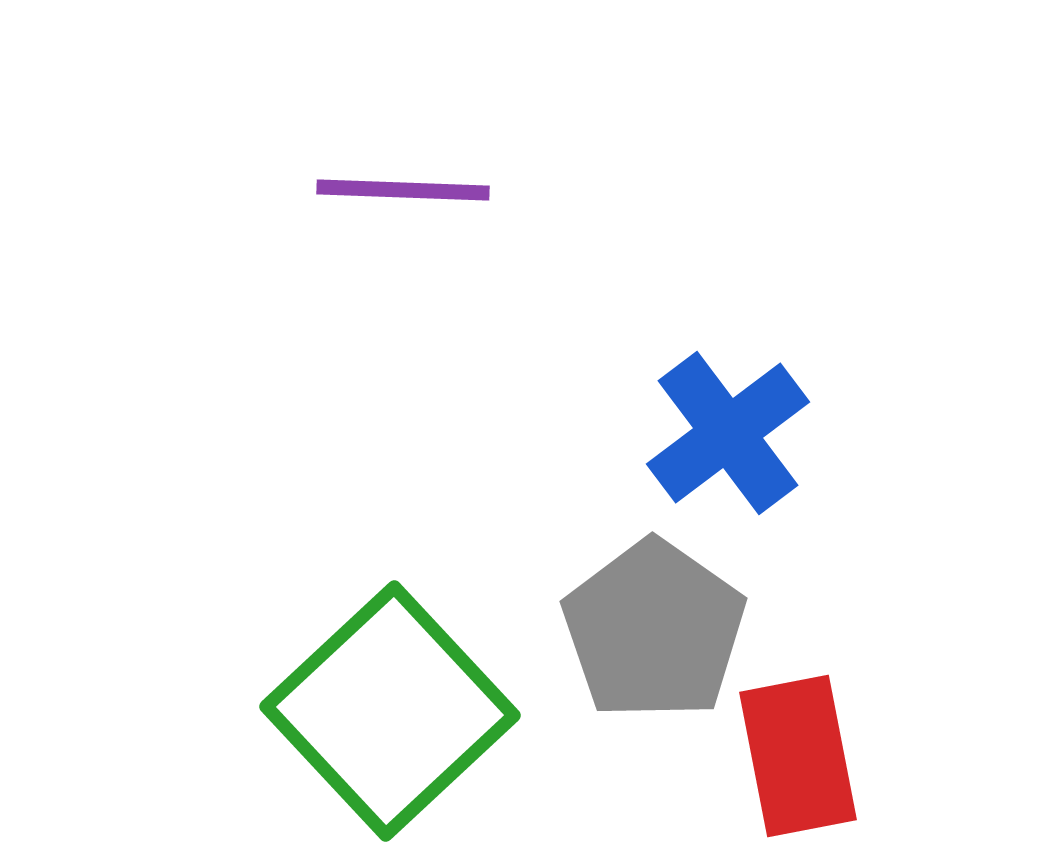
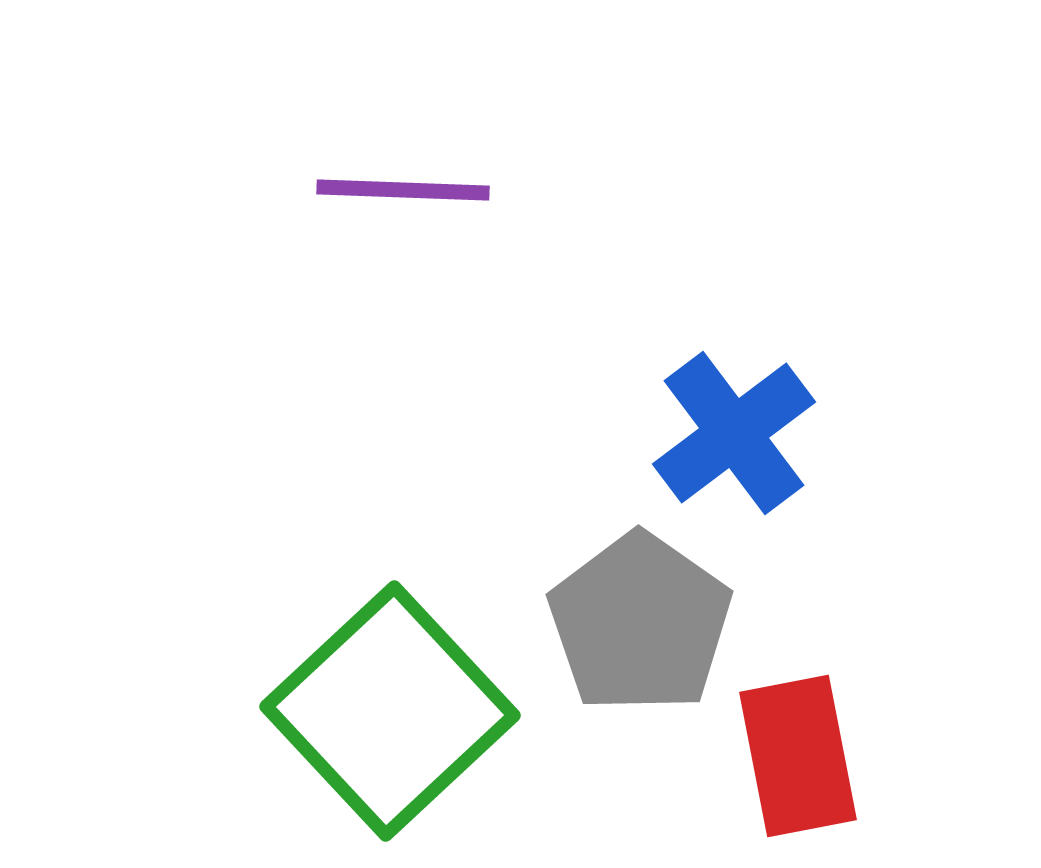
blue cross: moved 6 px right
gray pentagon: moved 14 px left, 7 px up
